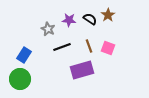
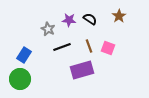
brown star: moved 11 px right, 1 px down
